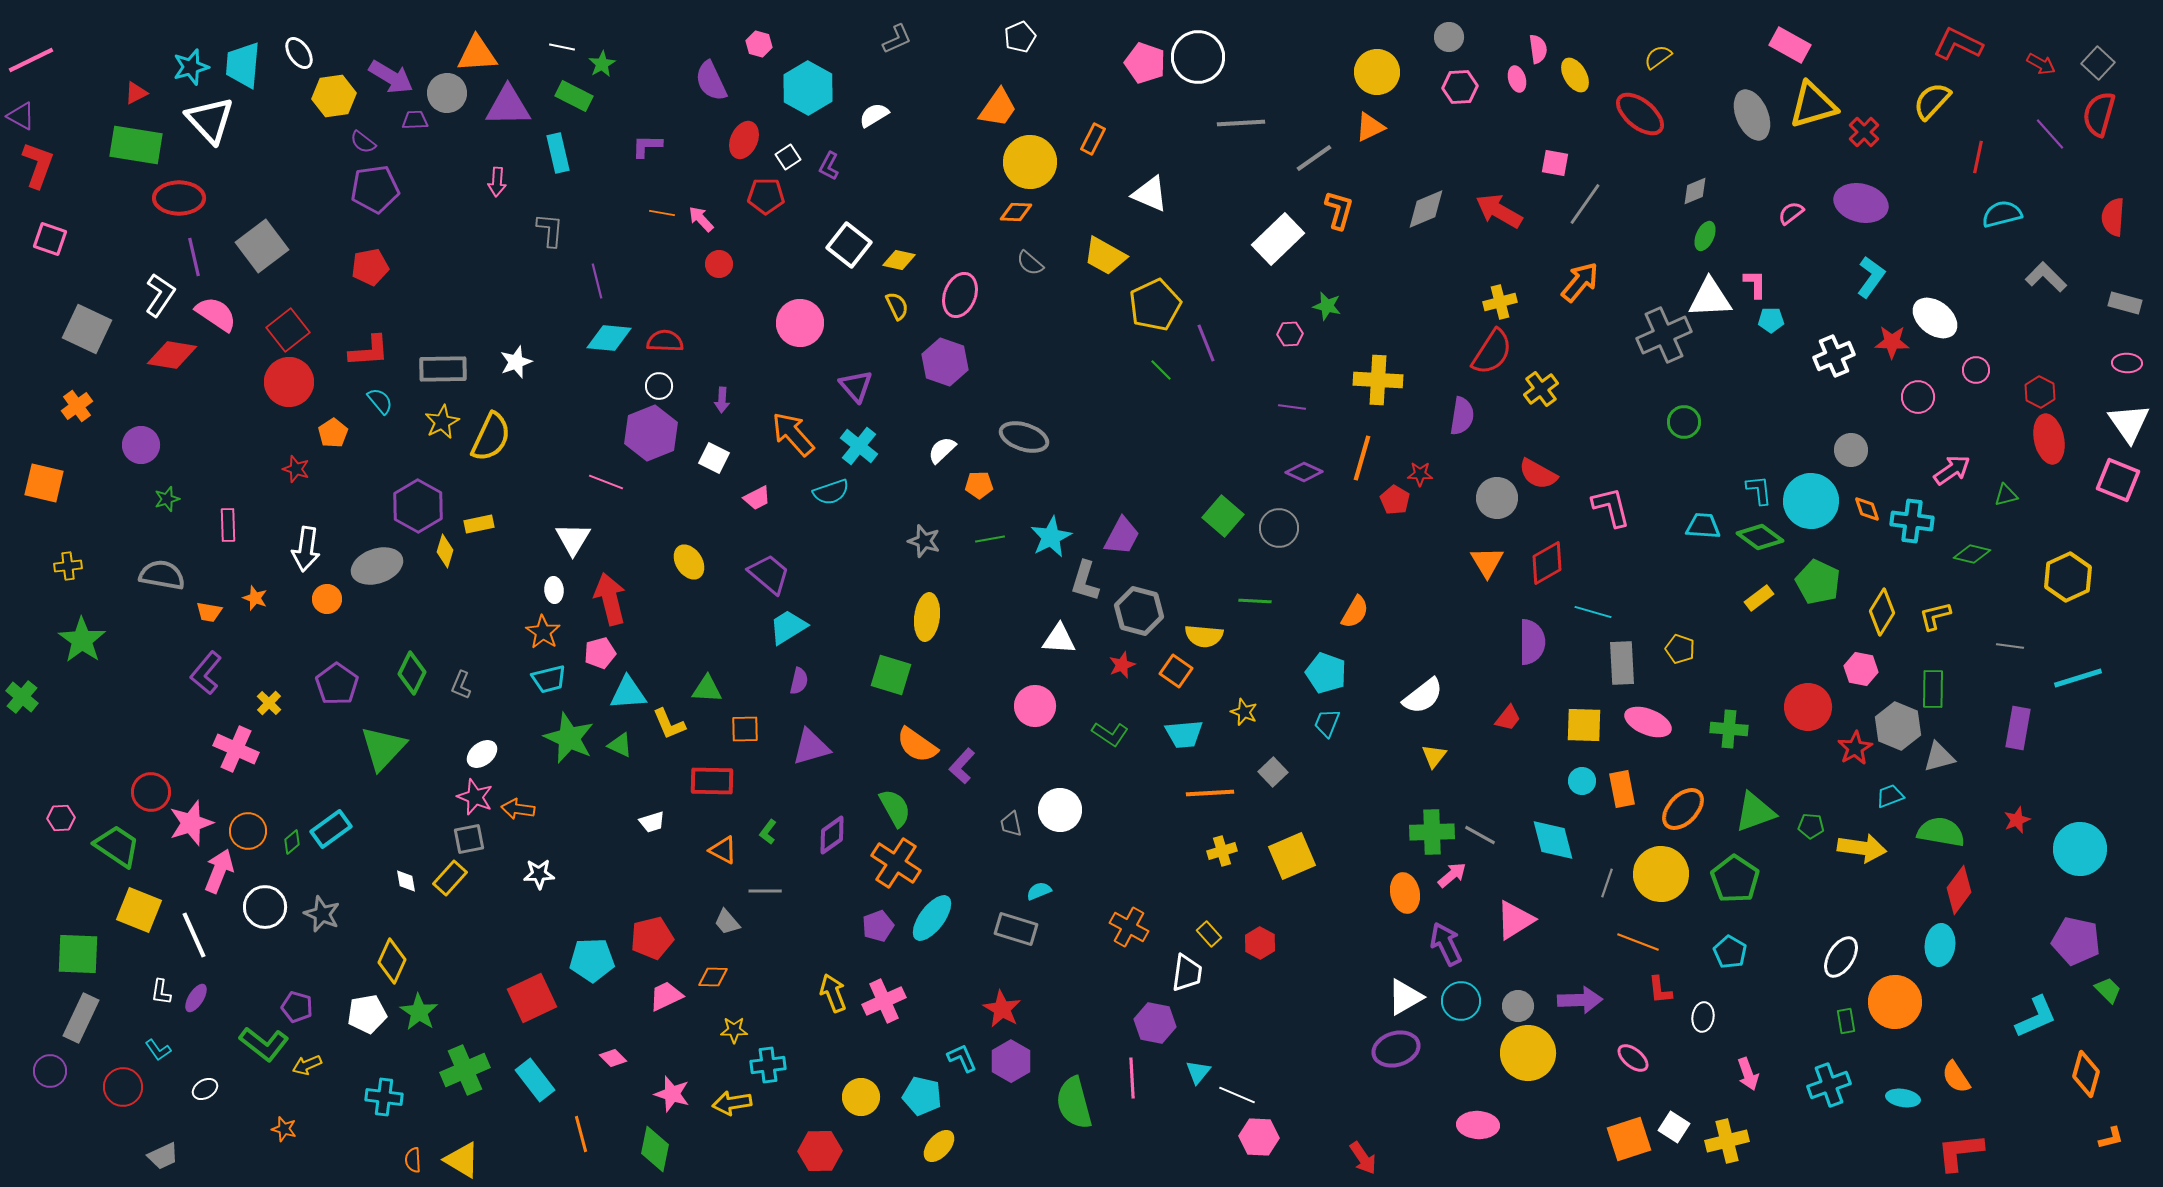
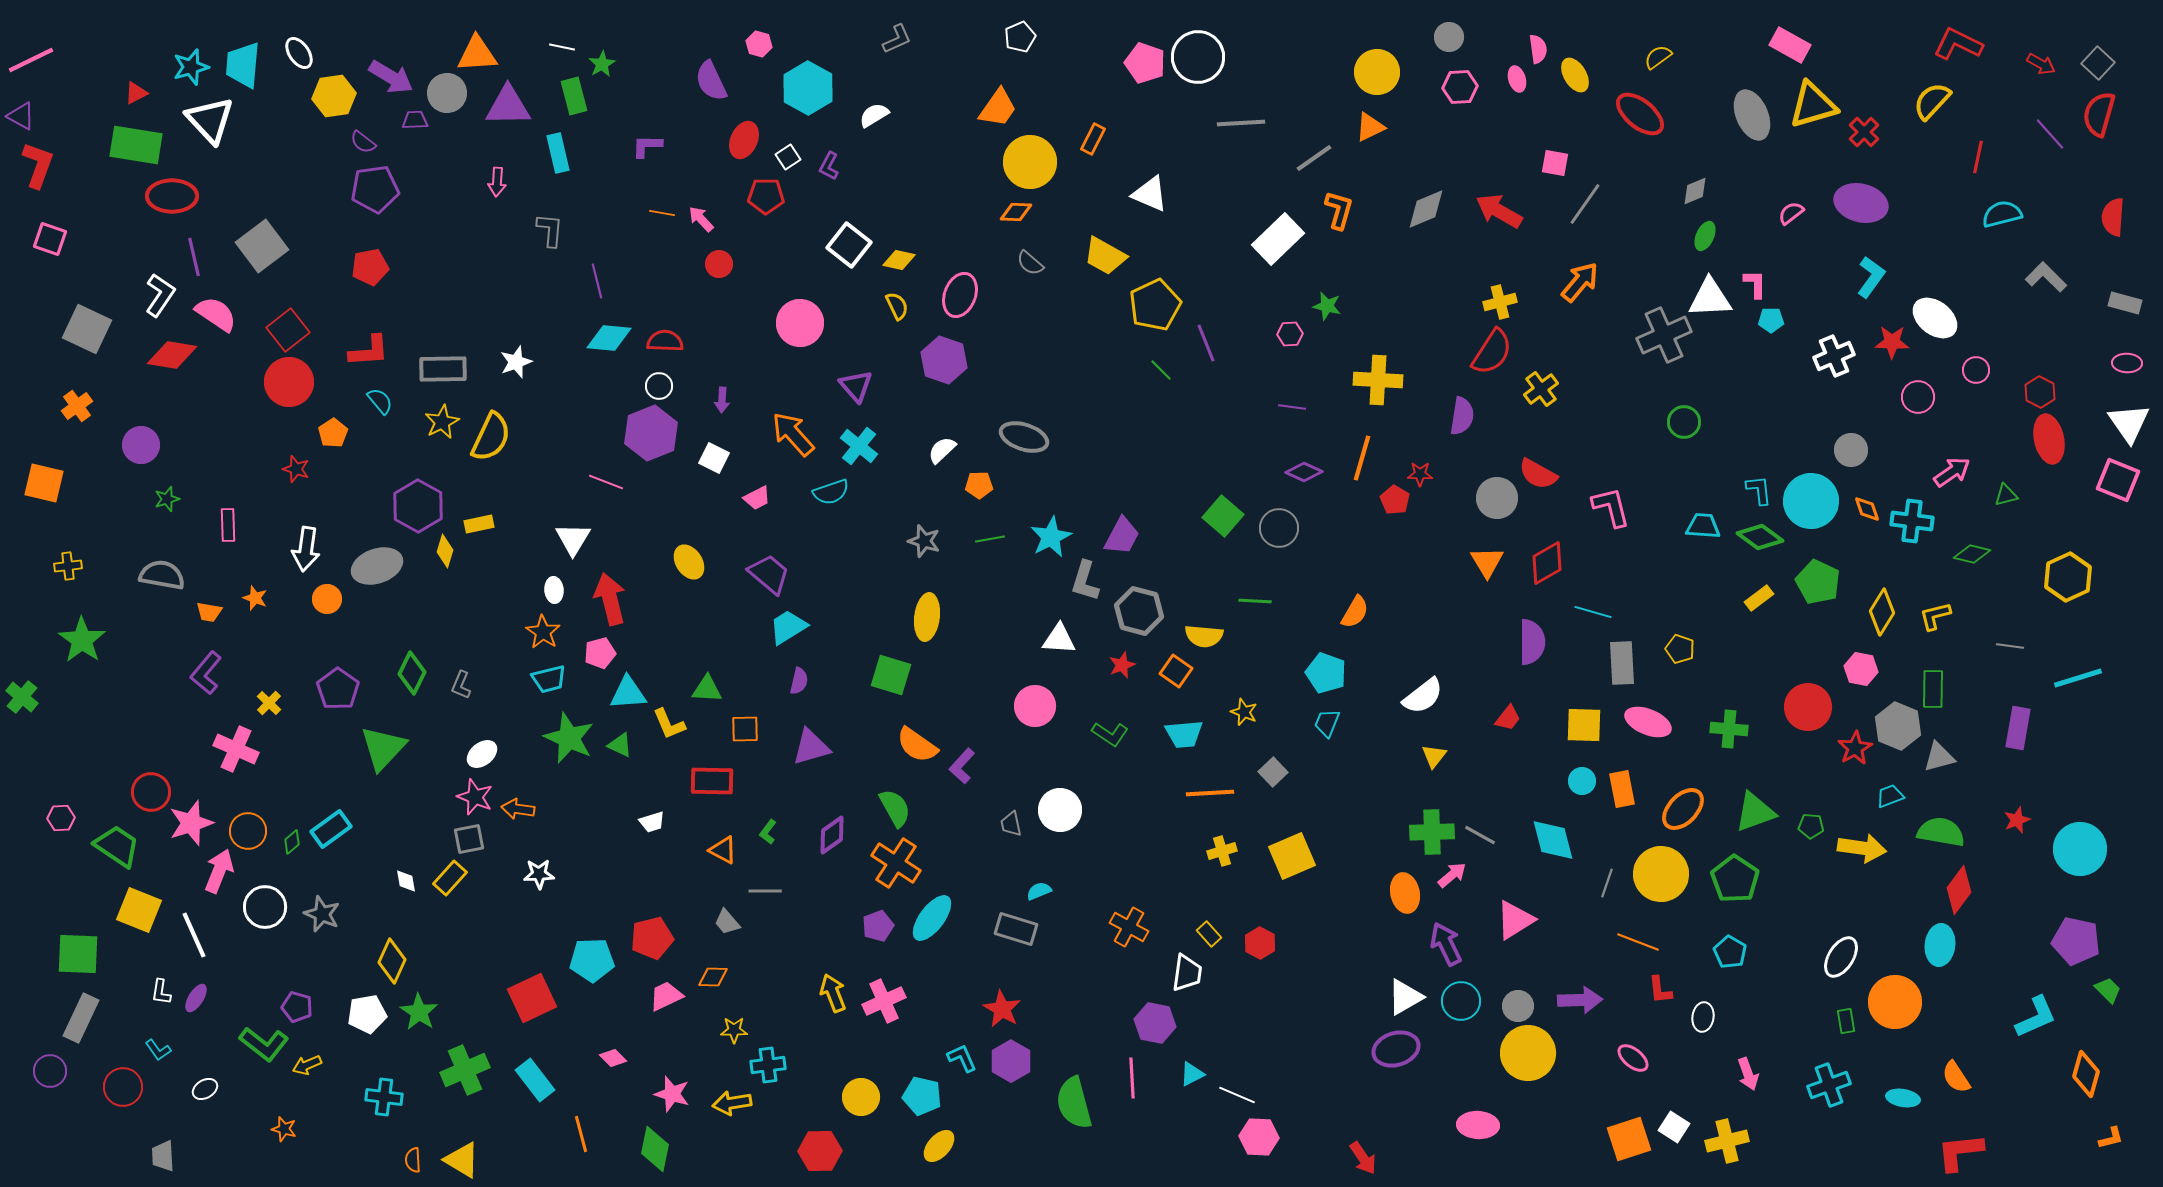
green rectangle at (574, 96): rotated 48 degrees clockwise
red ellipse at (179, 198): moved 7 px left, 2 px up
purple hexagon at (945, 362): moved 1 px left, 2 px up
pink arrow at (1952, 470): moved 2 px down
purple pentagon at (337, 684): moved 1 px right, 5 px down
cyan triangle at (1198, 1072): moved 6 px left, 2 px down; rotated 24 degrees clockwise
gray trapezoid at (163, 1156): rotated 112 degrees clockwise
